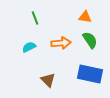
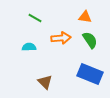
green line: rotated 40 degrees counterclockwise
orange arrow: moved 5 px up
cyan semicircle: rotated 24 degrees clockwise
blue rectangle: rotated 10 degrees clockwise
brown triangle: moved 3 px left, 2 px down
